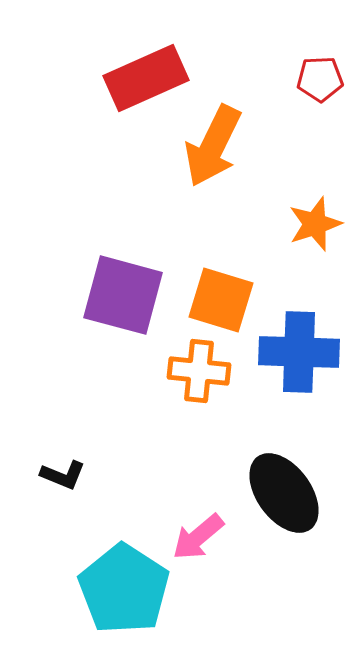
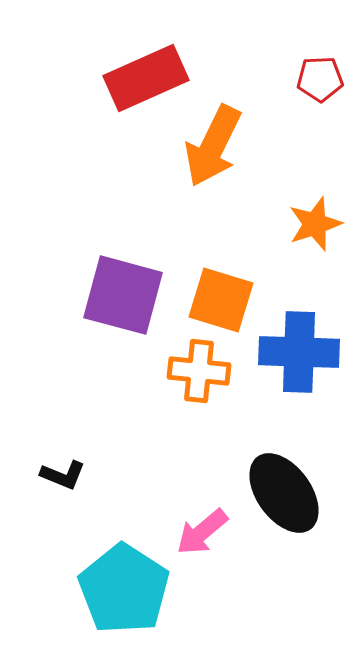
pink arrow: moved 4 px right, 5 px up
